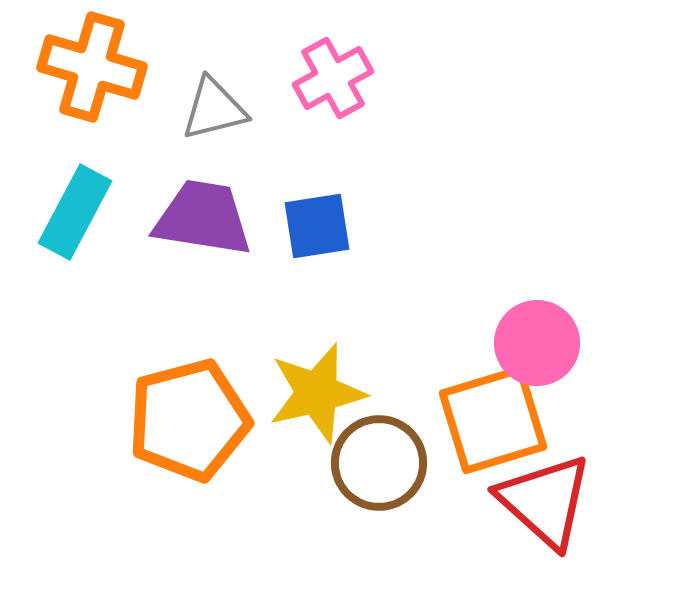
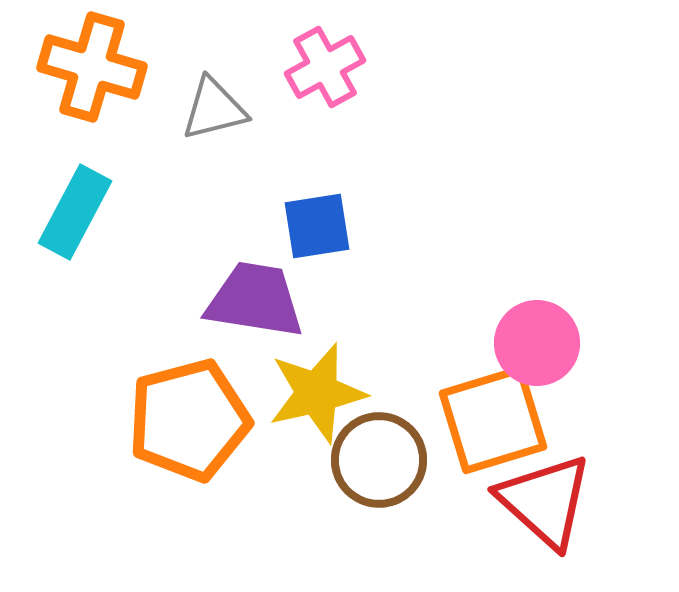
pink cross: moved 8 px left, 11 px up
purple trapezoid: moved 52 px right, 82 px down
brown circle: moved 3 px up
